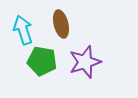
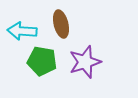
cyan arrow: moved 1 px left, 1 px down; rotated 68 degrees counterclockwise
